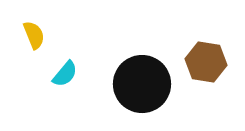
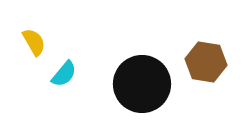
yellow semicircle: moved 7 px down; rotated 8 degrees counterclockwise
cyan semicircle: moved 1 px left
